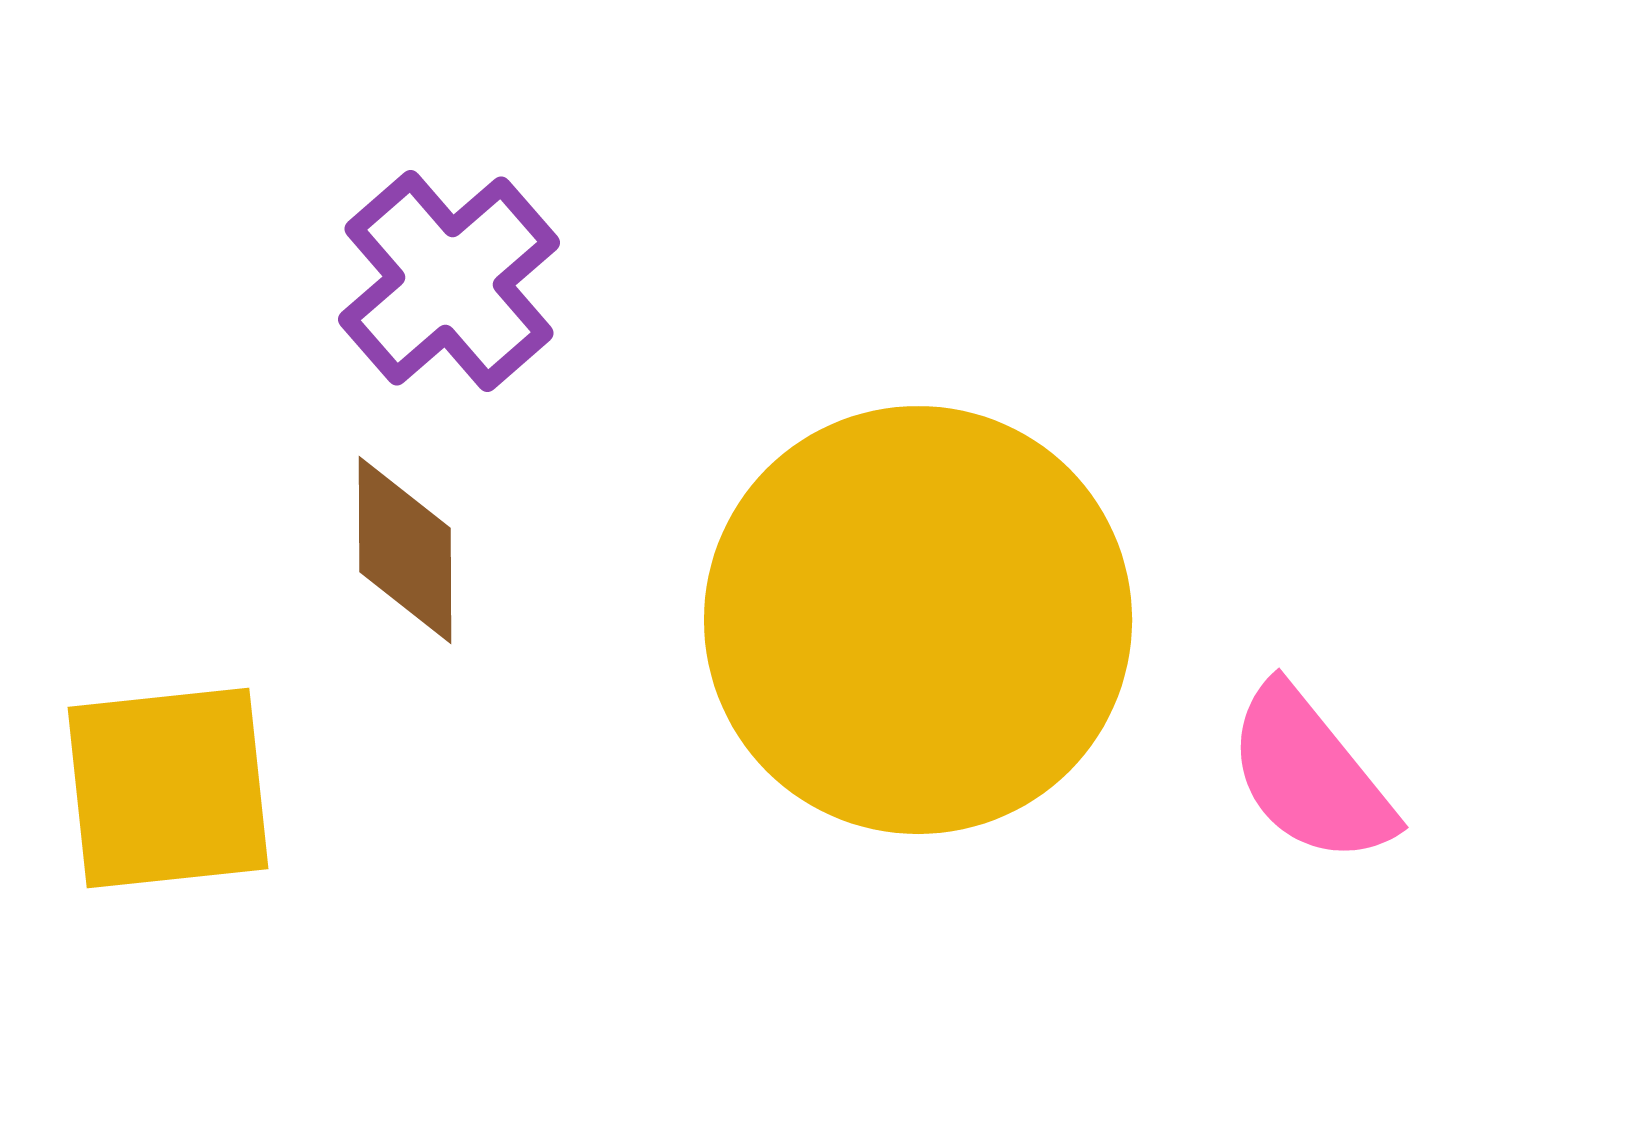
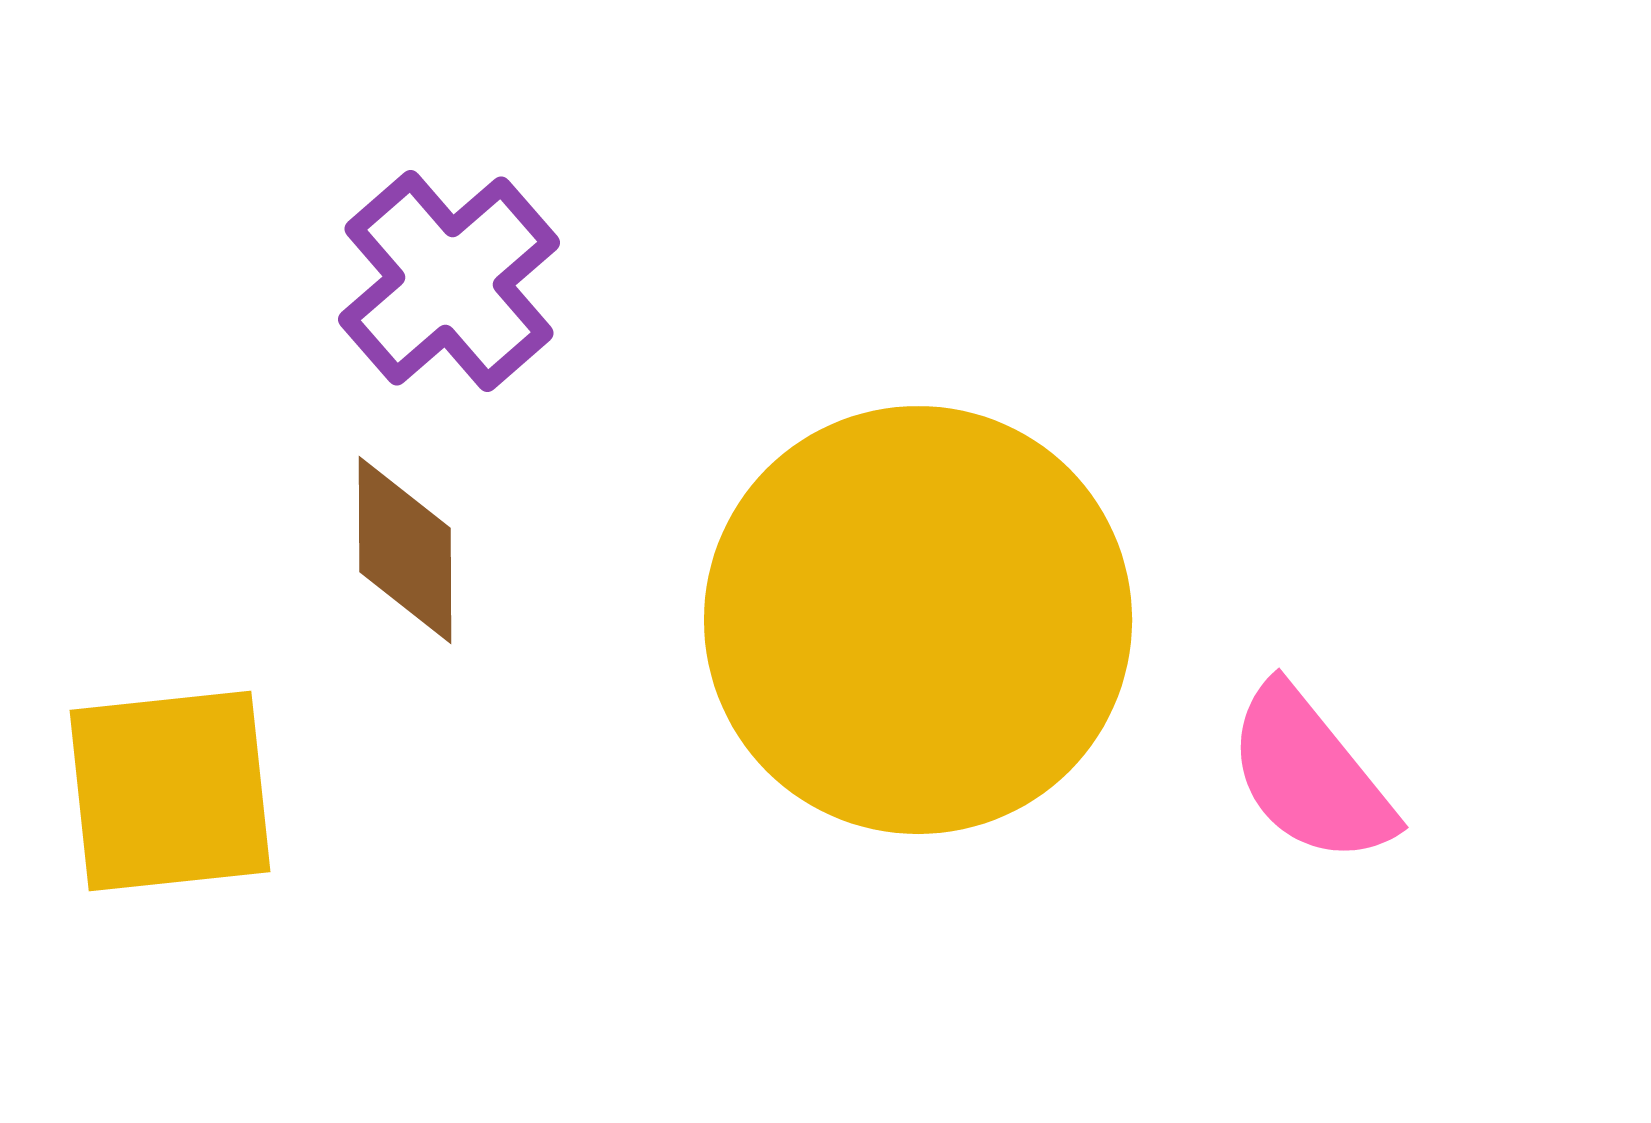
yellow square: moved 2 px right, 3 px down
